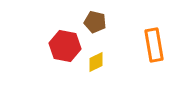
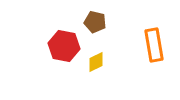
red hexagon: moved 1 px left
